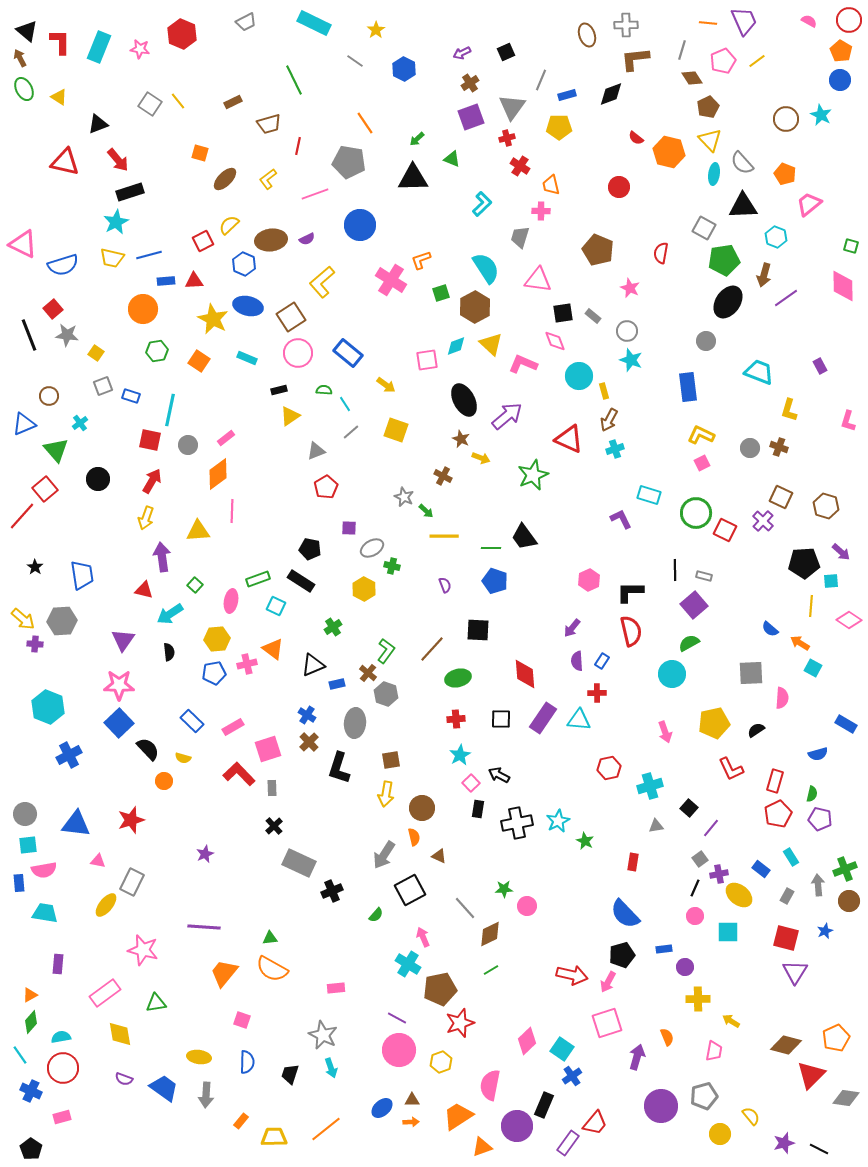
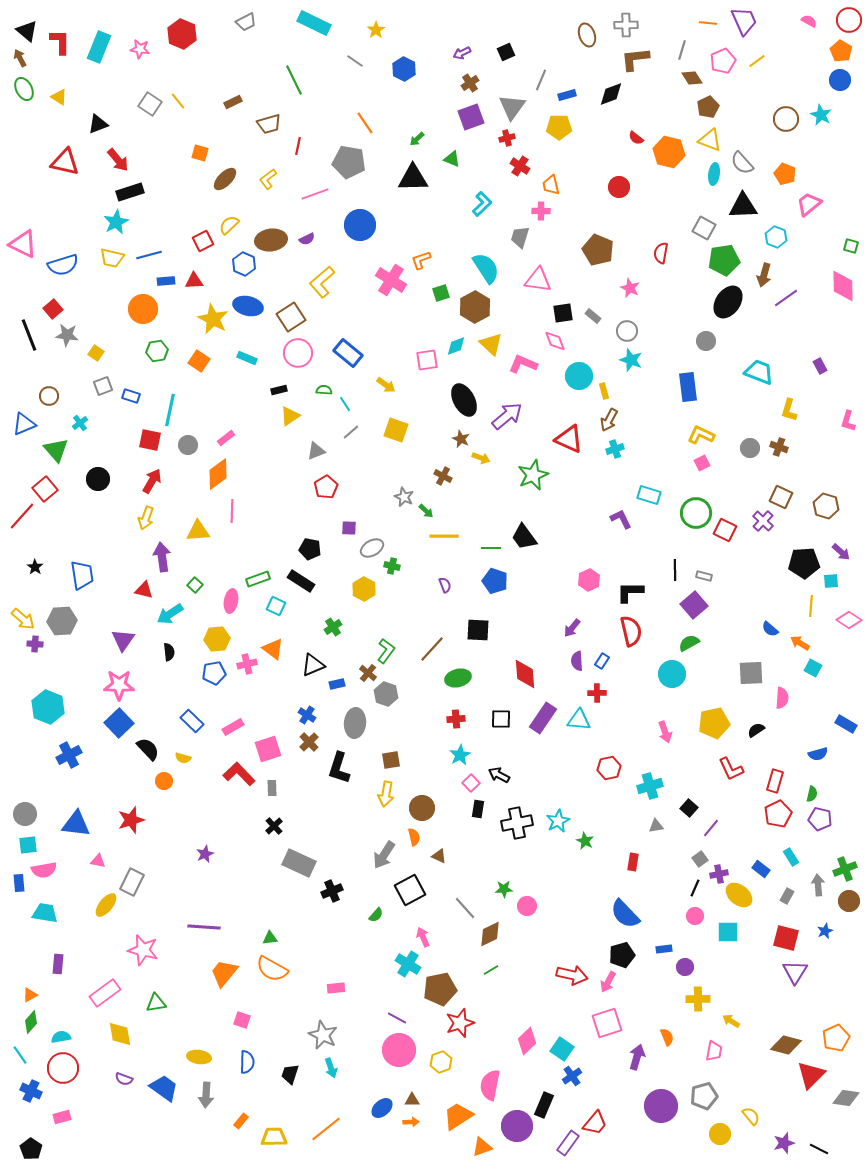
yellow triangle at (710, 140): rotated 25 degrees counterclockwise
